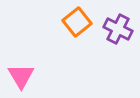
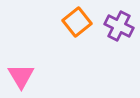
purple cross: moved 1 px right, 3 px up
